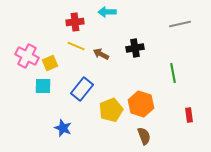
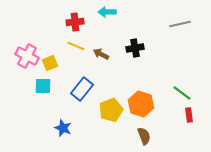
green line: moved 9 px right, 20 px down; rotated 42 degrees counterclockwise
